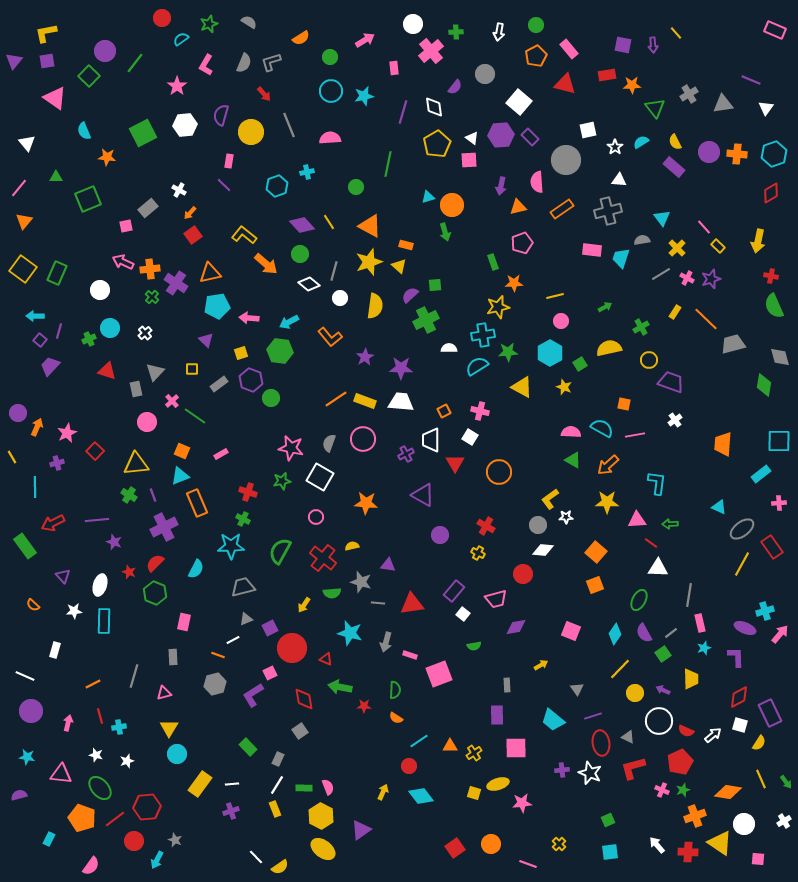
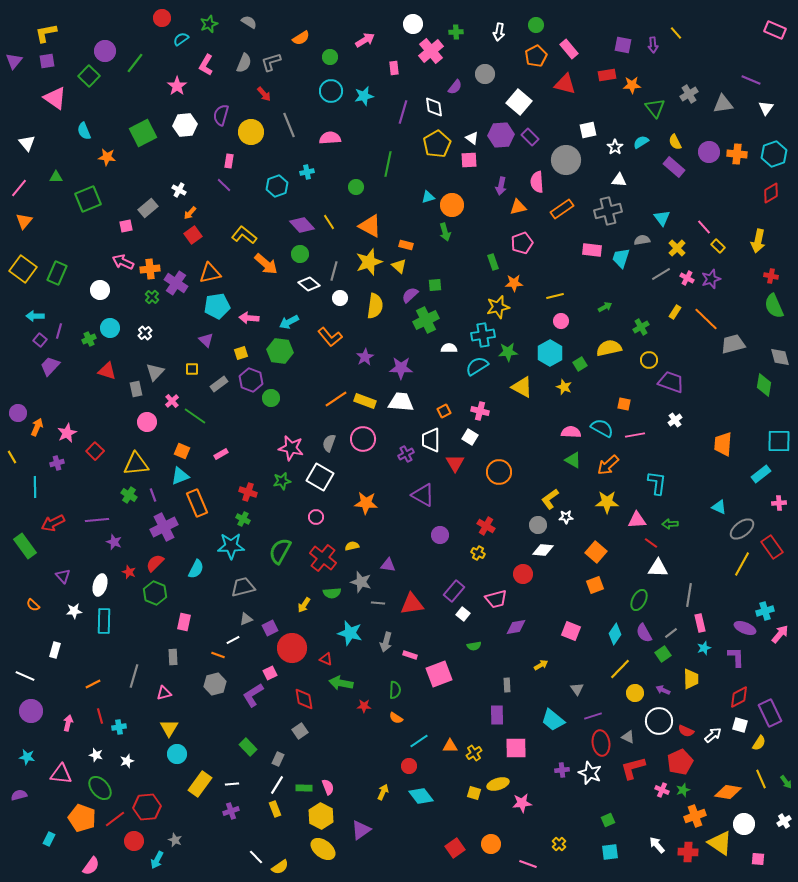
green arrow at (340, 687): moved 1 px right, 4 px up
